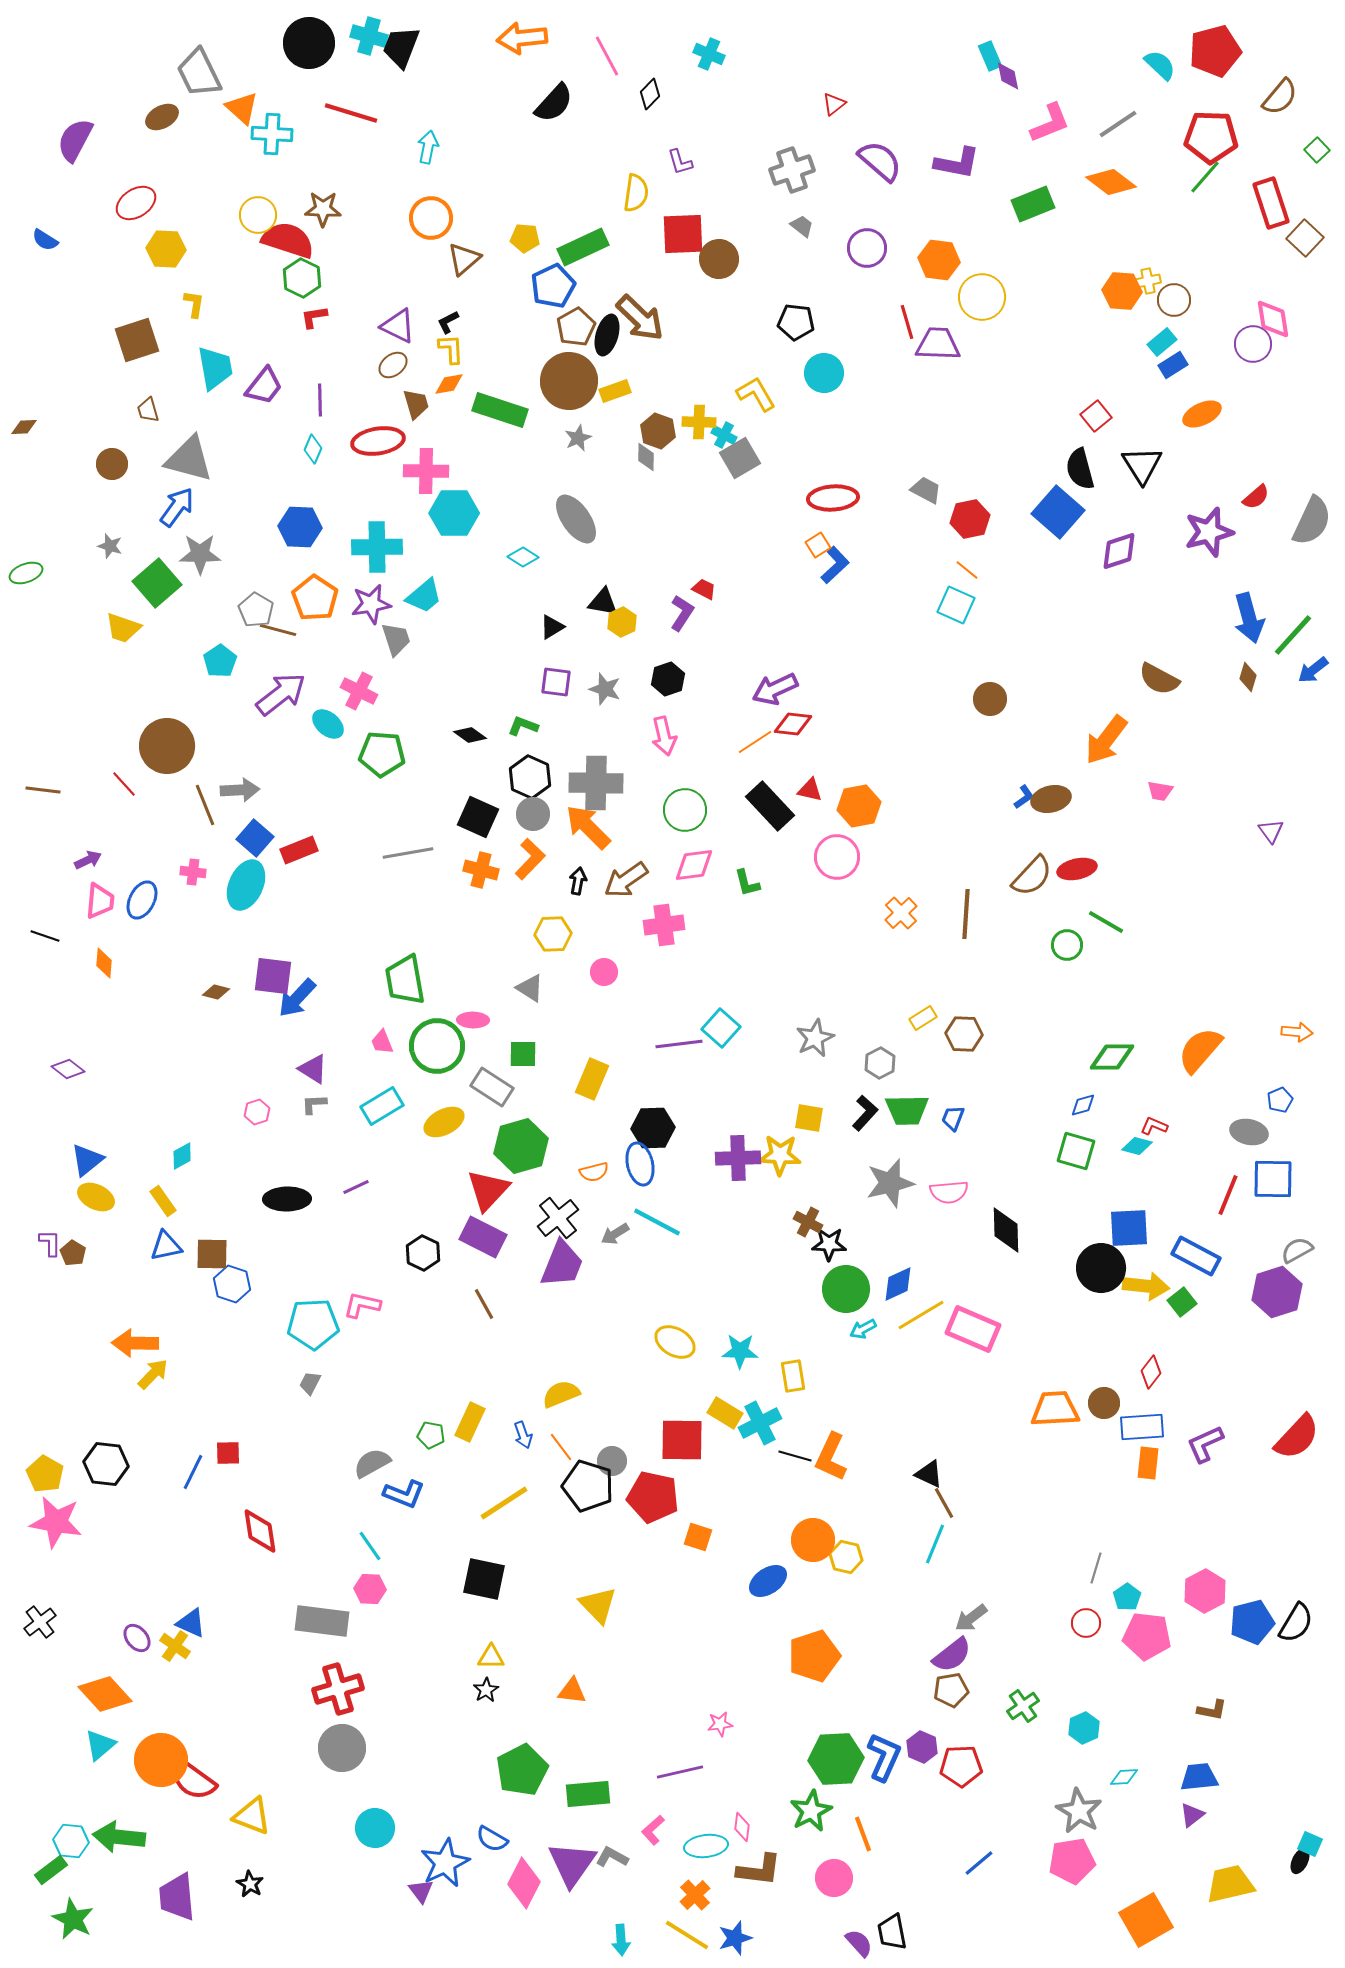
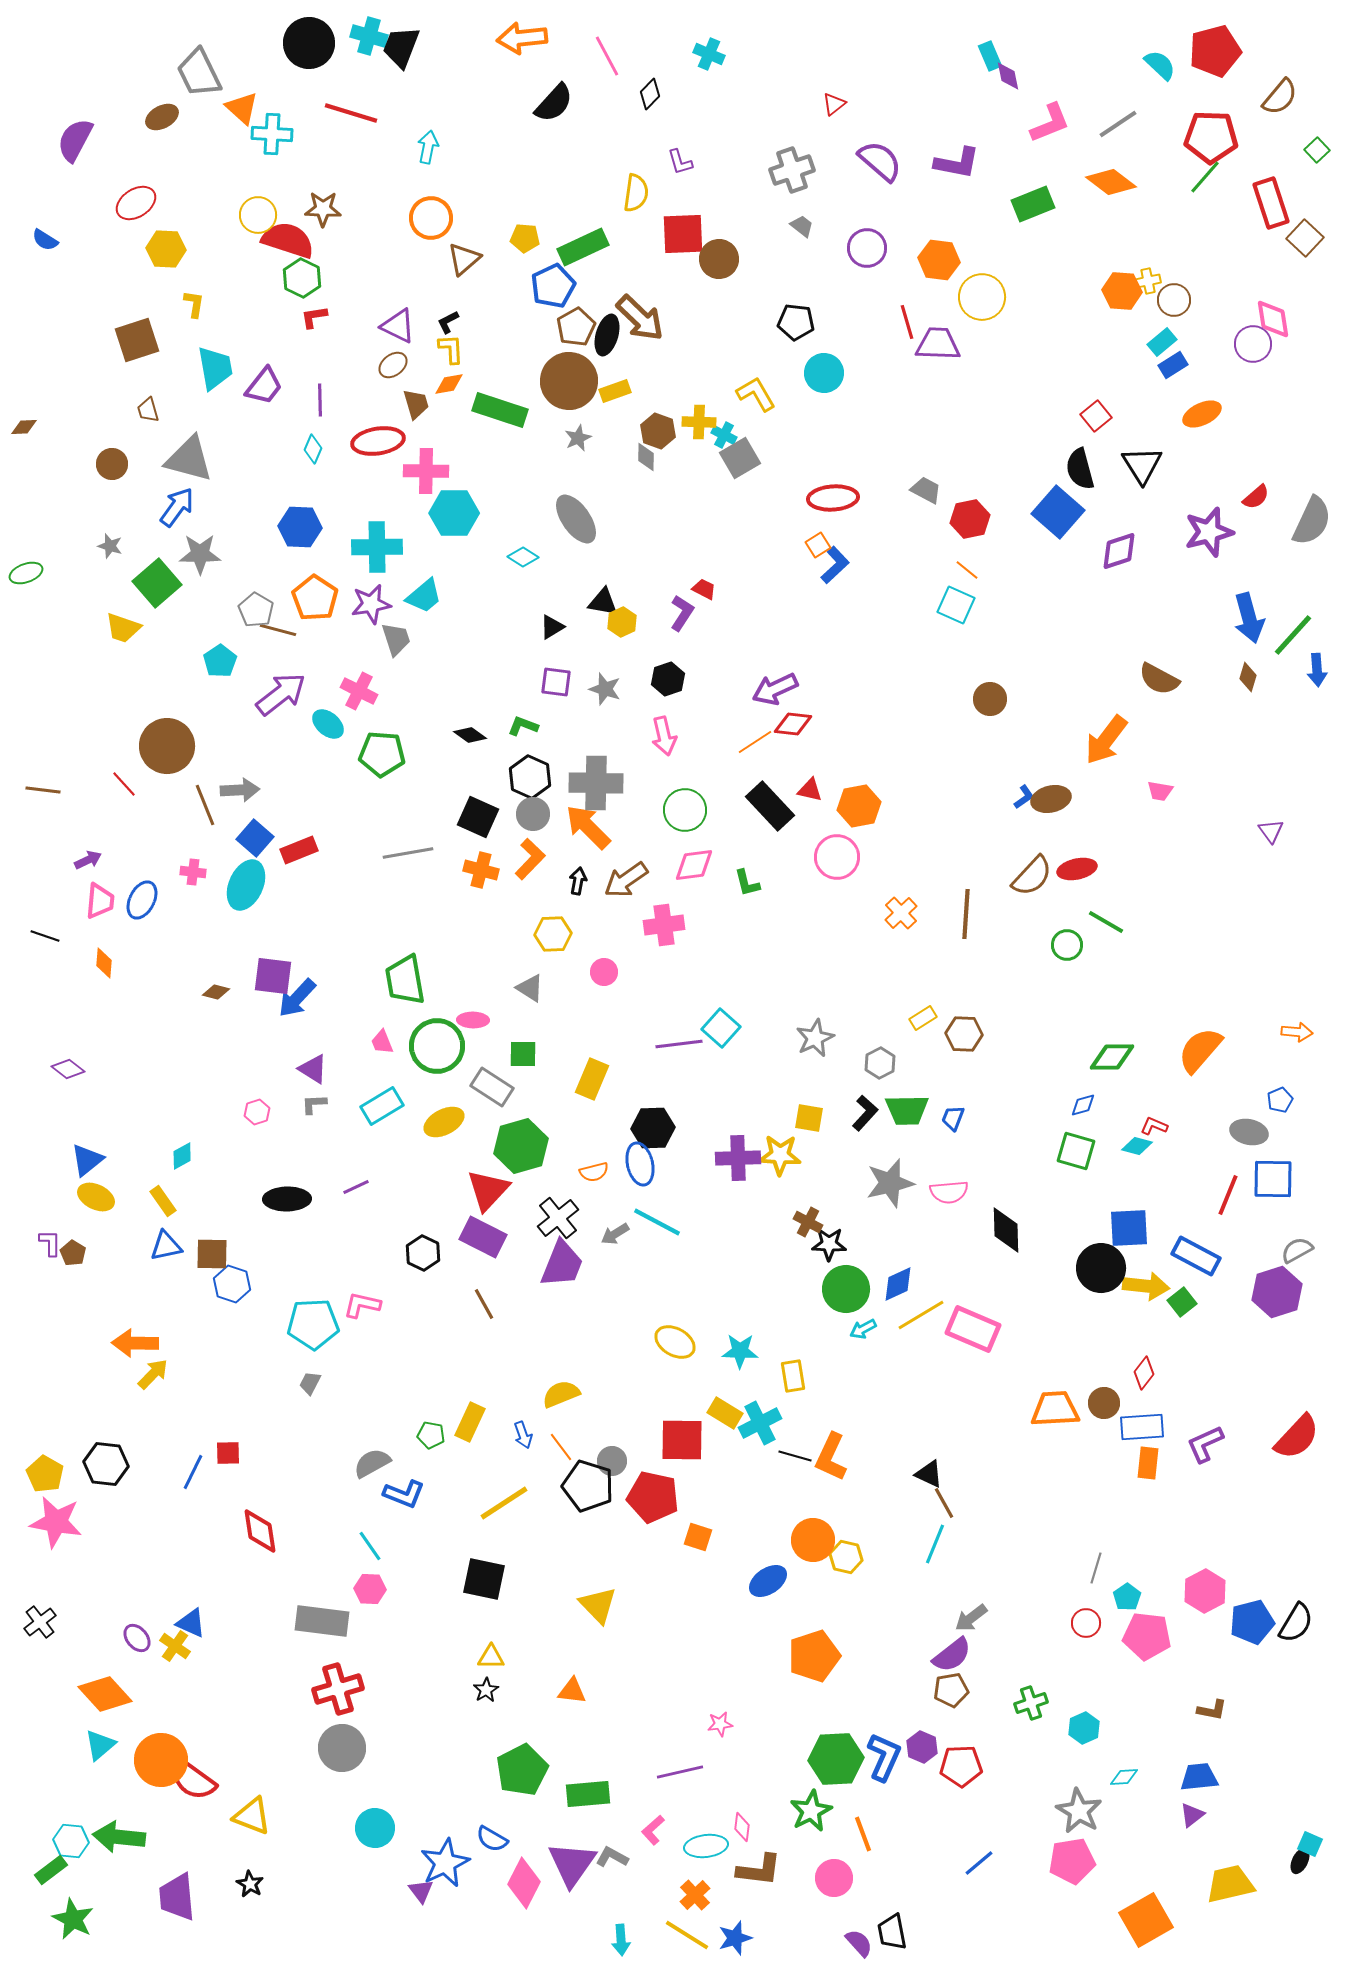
blue arrow at (1313, 670): moved 4 px right; rotated 56 degrees counterclockwise
red diamond at (1151, 1372): moved 7 px left, 1 px down
green cross at (1023, 1706): moved 8 px right, 3 px up; rotated 16 degrees clockwise
